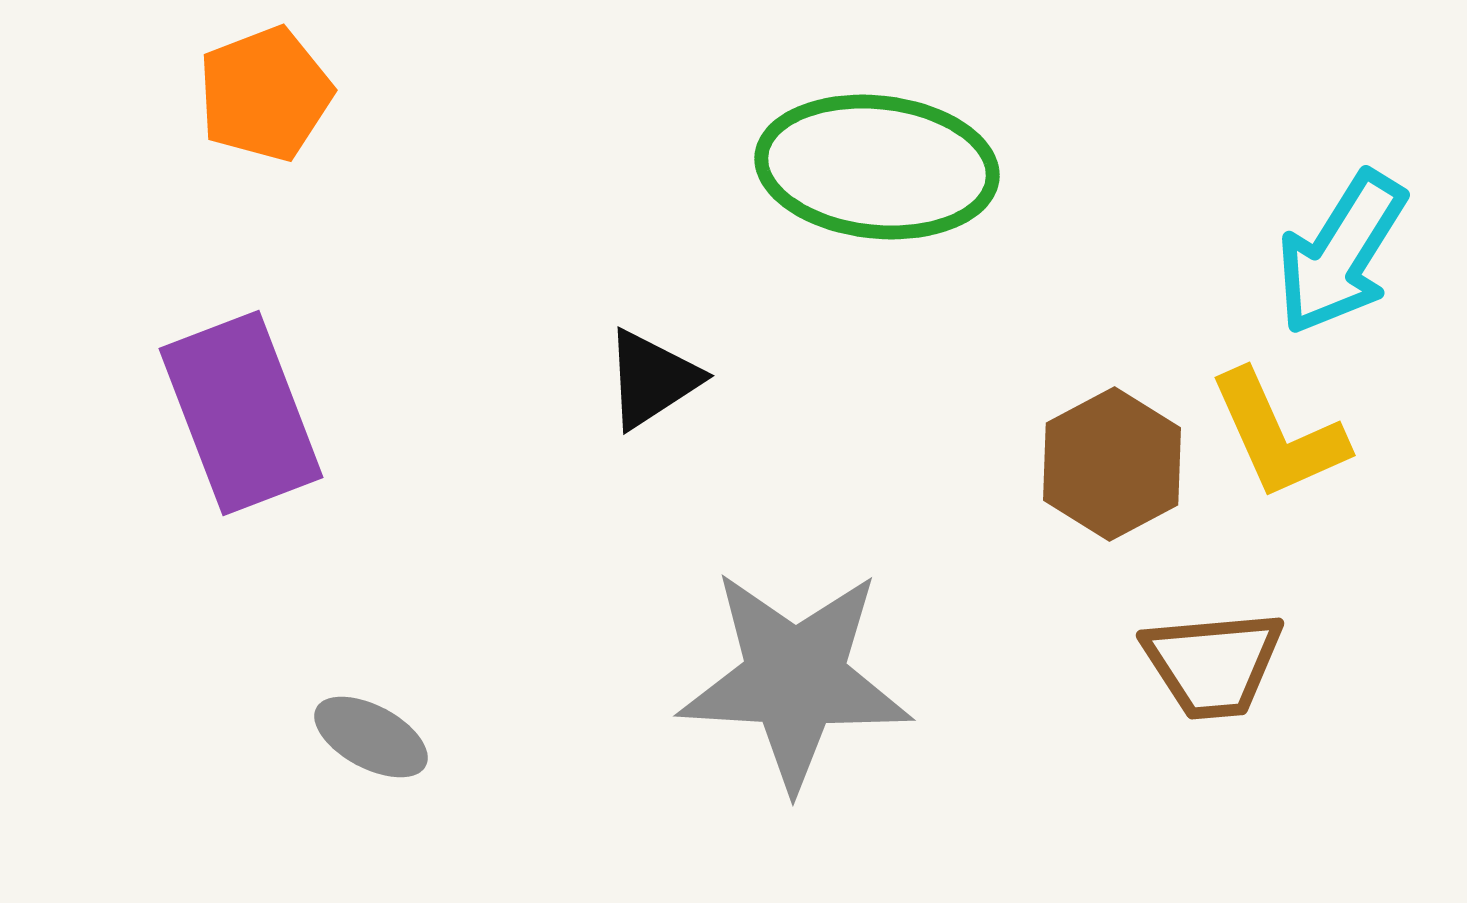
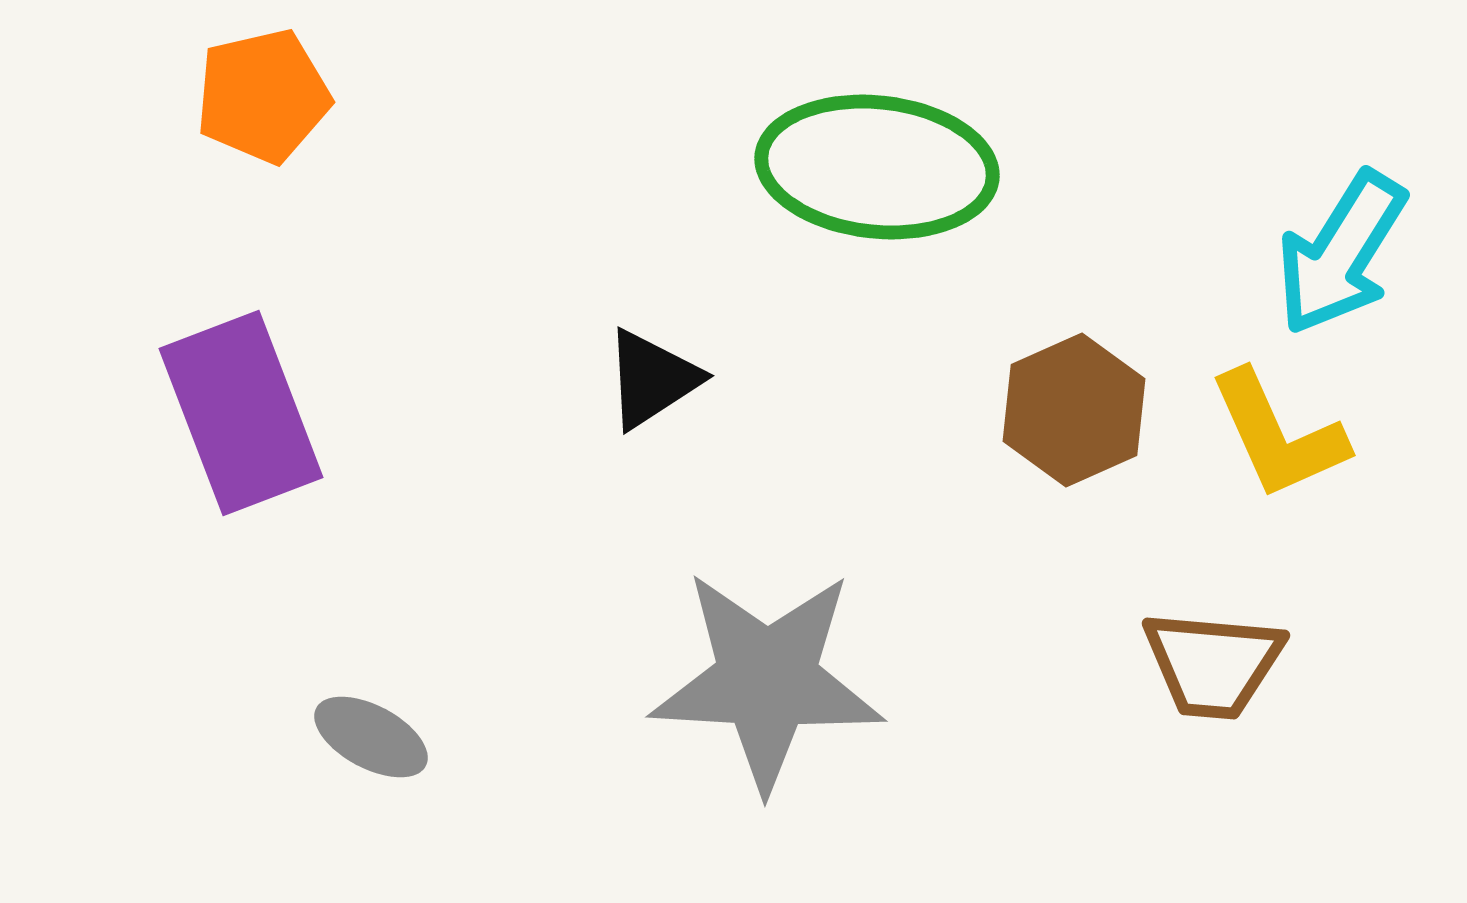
orange pentagon: moved 2 px left, 2 px down; rotated 8 degrees clockwise
brown hexagon: moved 38 px left, 54 px up; rotated 4 degrees clockwise
brown trapezoid: rotated 10 degrees clockwise
gray star: moved 28 px left, 1 px down
